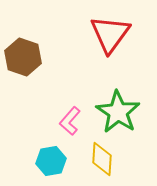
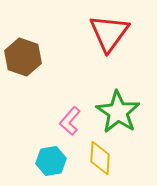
red triangle: moved 1 px left, 1 px up
yellow diamond: moved 2 px left, 1 px up
